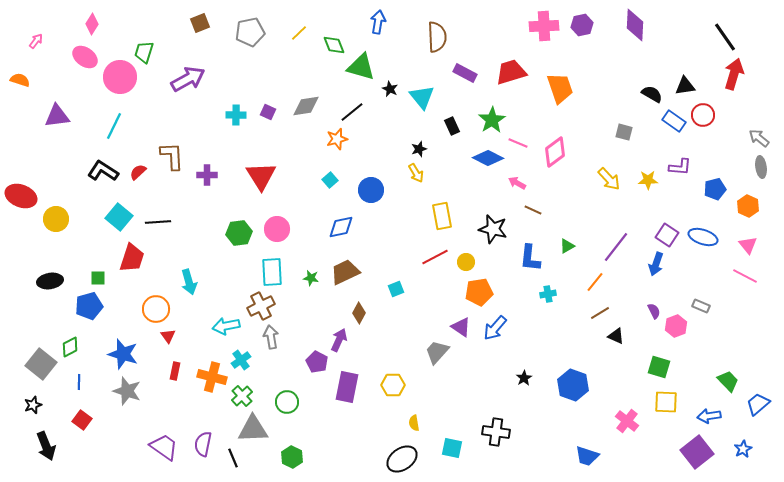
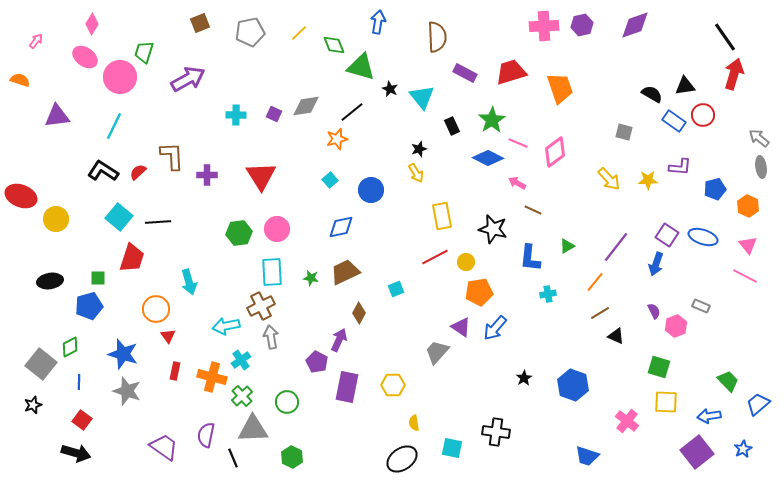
purple diamond at (635, 25): rotated 68 degrees clockwise
purple square at (268, 112): moved 6 px right, 2 px down
purple semicircle at (203, 444): moved 3 px right, 9 px up
black arrow at (46, 446): moved 30 px right, 7 px down; rotated 52 degrees counterclockwise
